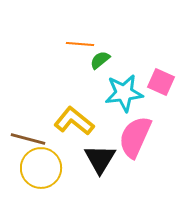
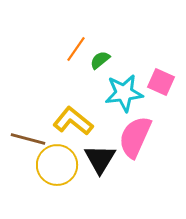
orange line: moved 4 px left, 5 px down; rotated 60 degrees counterclockwise
yellow L-shape: moved 1 px left
yellow circle: moved 16 px right, 3 px up
